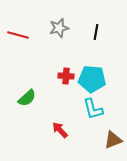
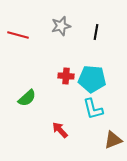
gray star: moved 2 px right, 2 px up
